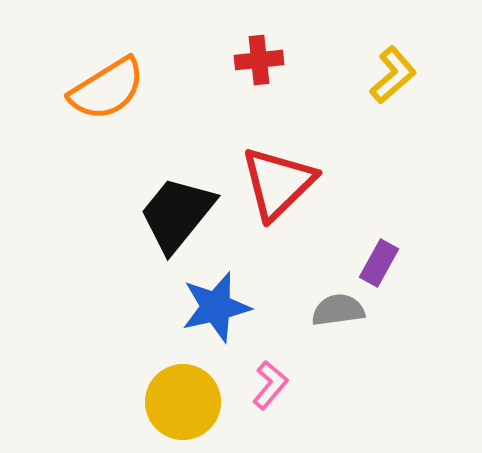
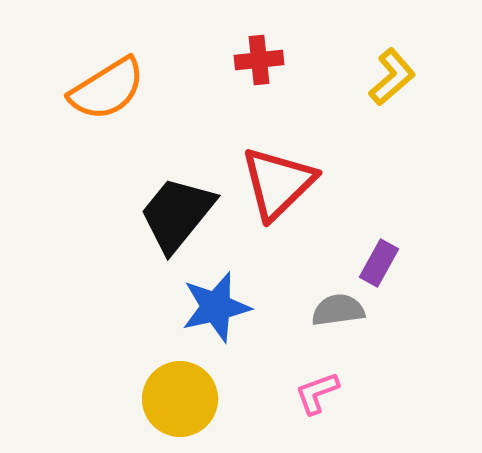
yellow L-shape: moved 1 px left, 2 px down
pink L-shape: moved 47 px right, 8 px down; rotated 150 degrees counterclockwise
yellow circle: moved 3 px left, 3 px up
